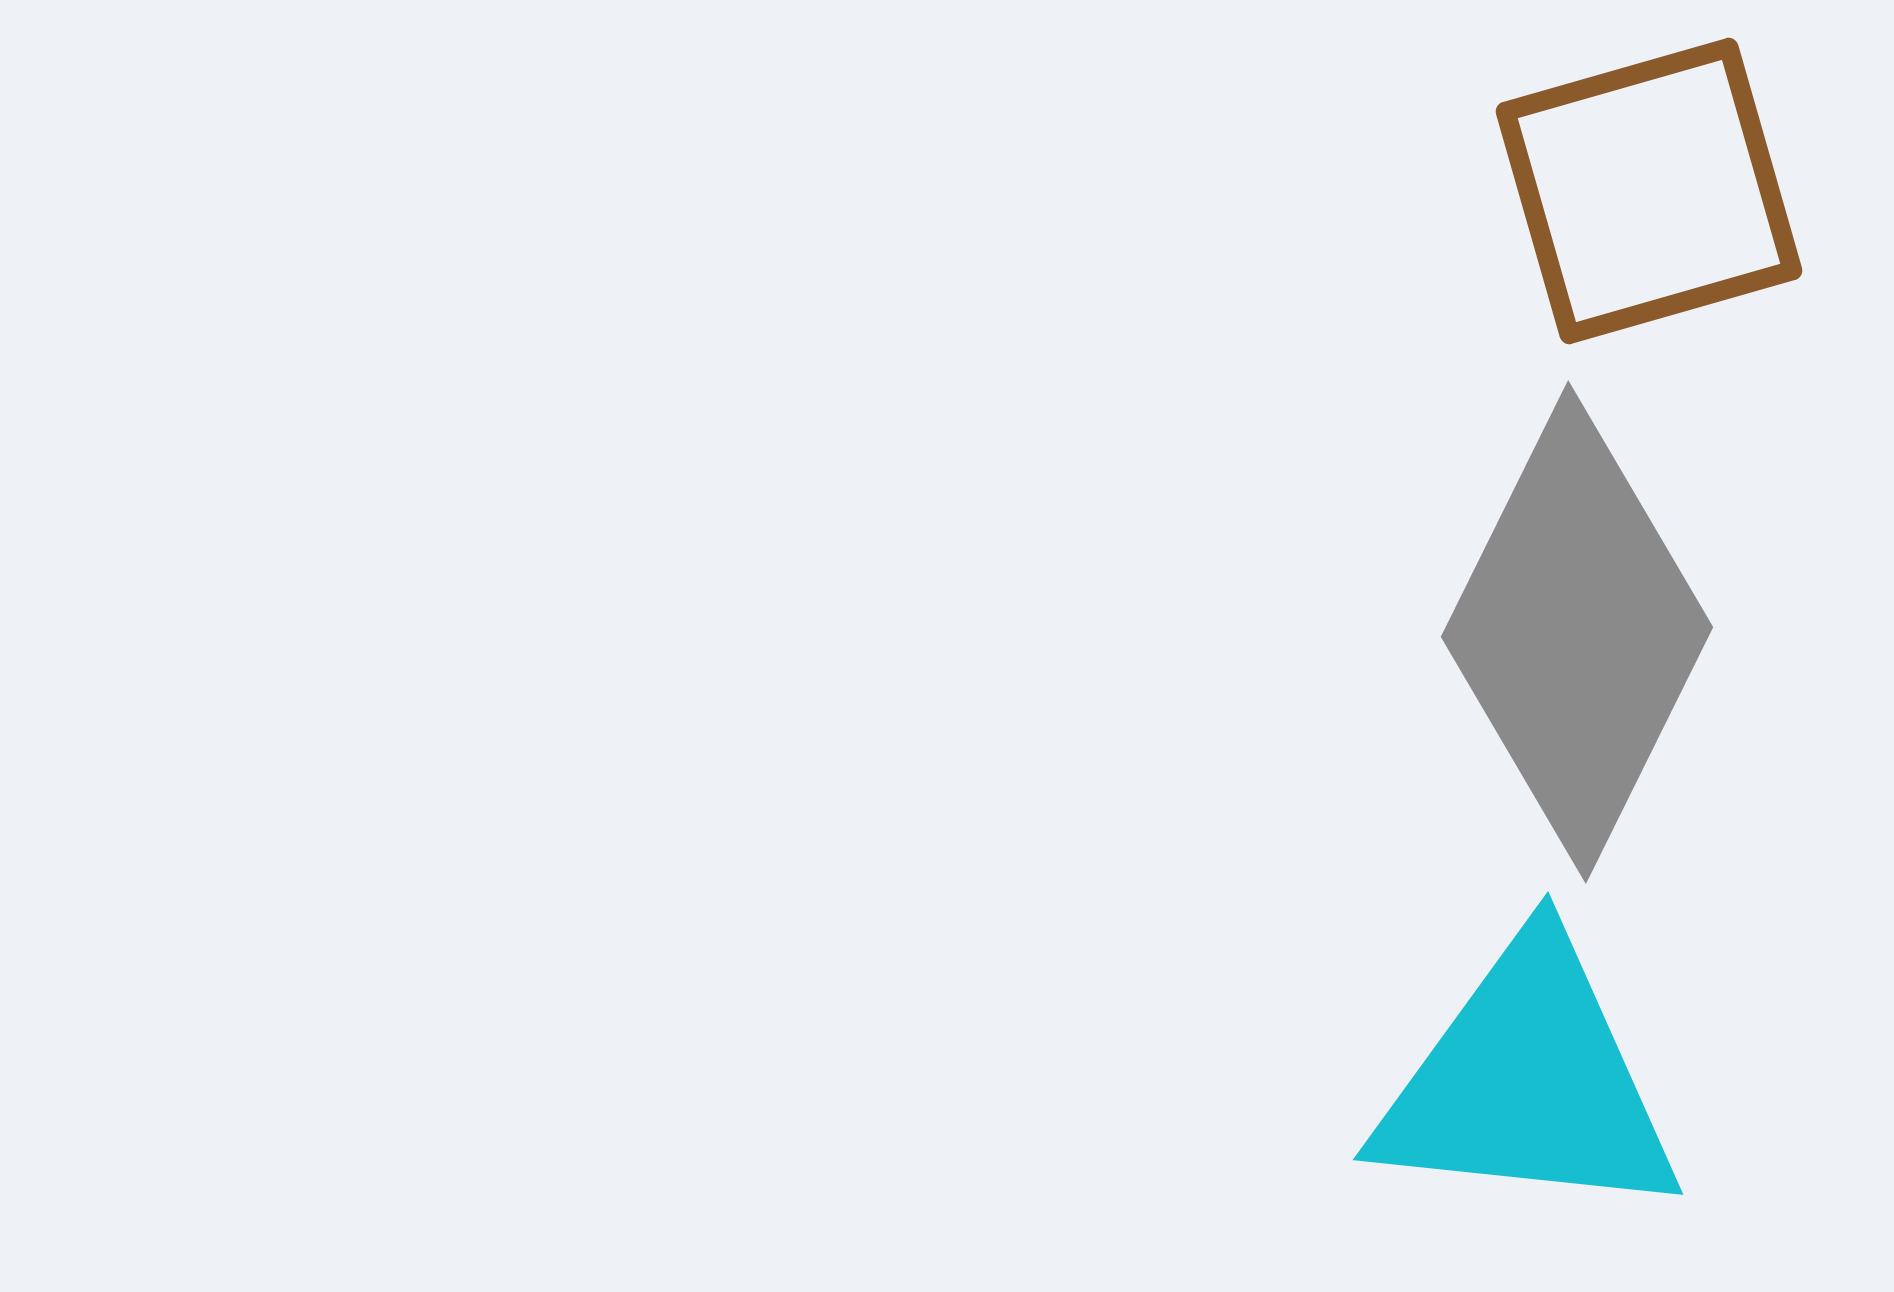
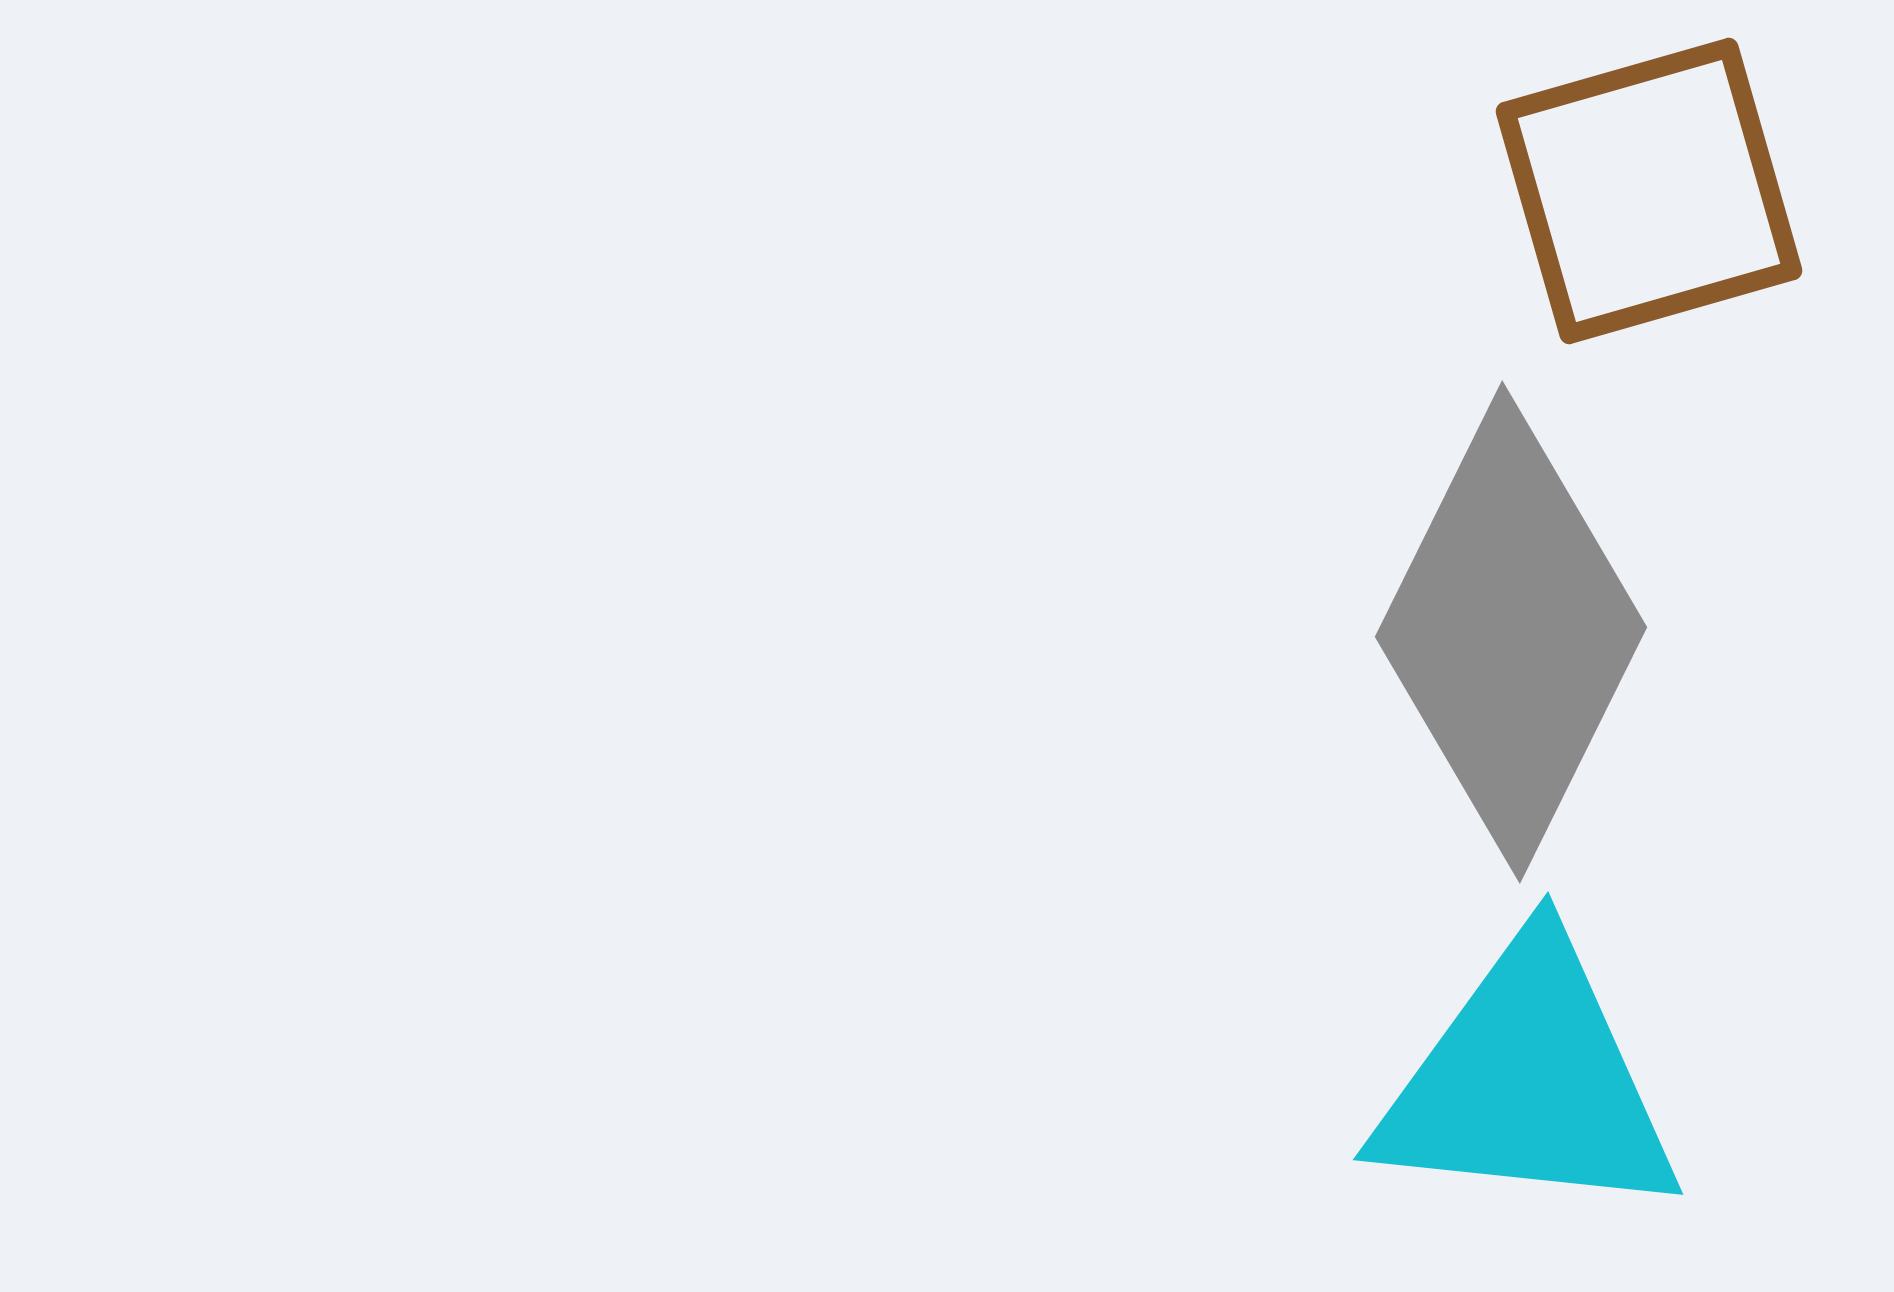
gray diamond: moved 66 px left
